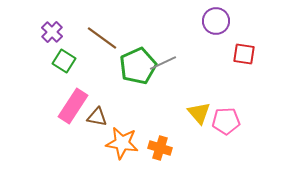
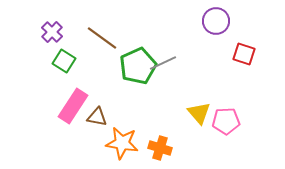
red square: rotated 10 degrees clockwise
